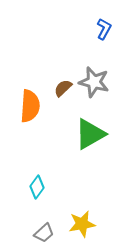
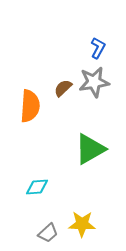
blue L-shape: moved 6 px left, 19 px down
gray star: rotated 24 degrees counterclockwise
green triangle: moved 15 px down
cyan diamond: rotated 50 degrees clockwise
yellow star: rotated 12 degrees clockwise
gray trapezoid: moved 4 px right
